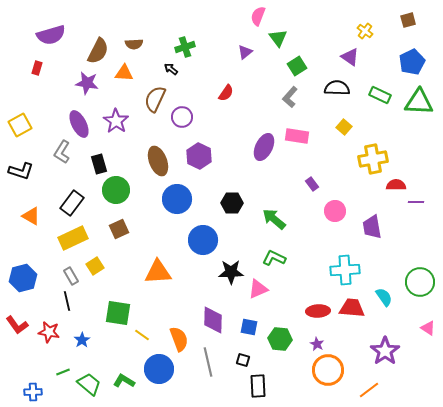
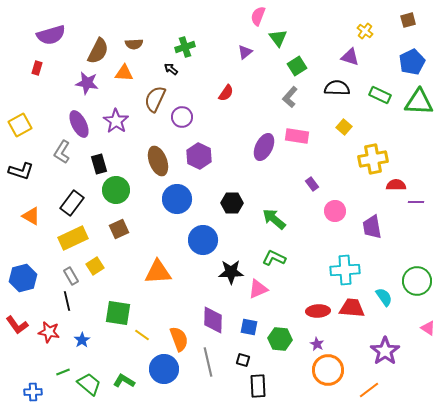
purple triangle at (350, 57): rotated 18 degrees counterclockwise
green circle at (420, 282): moved 3 px left, 1 px up
blue circle at (159, 369): moved 5 px right
